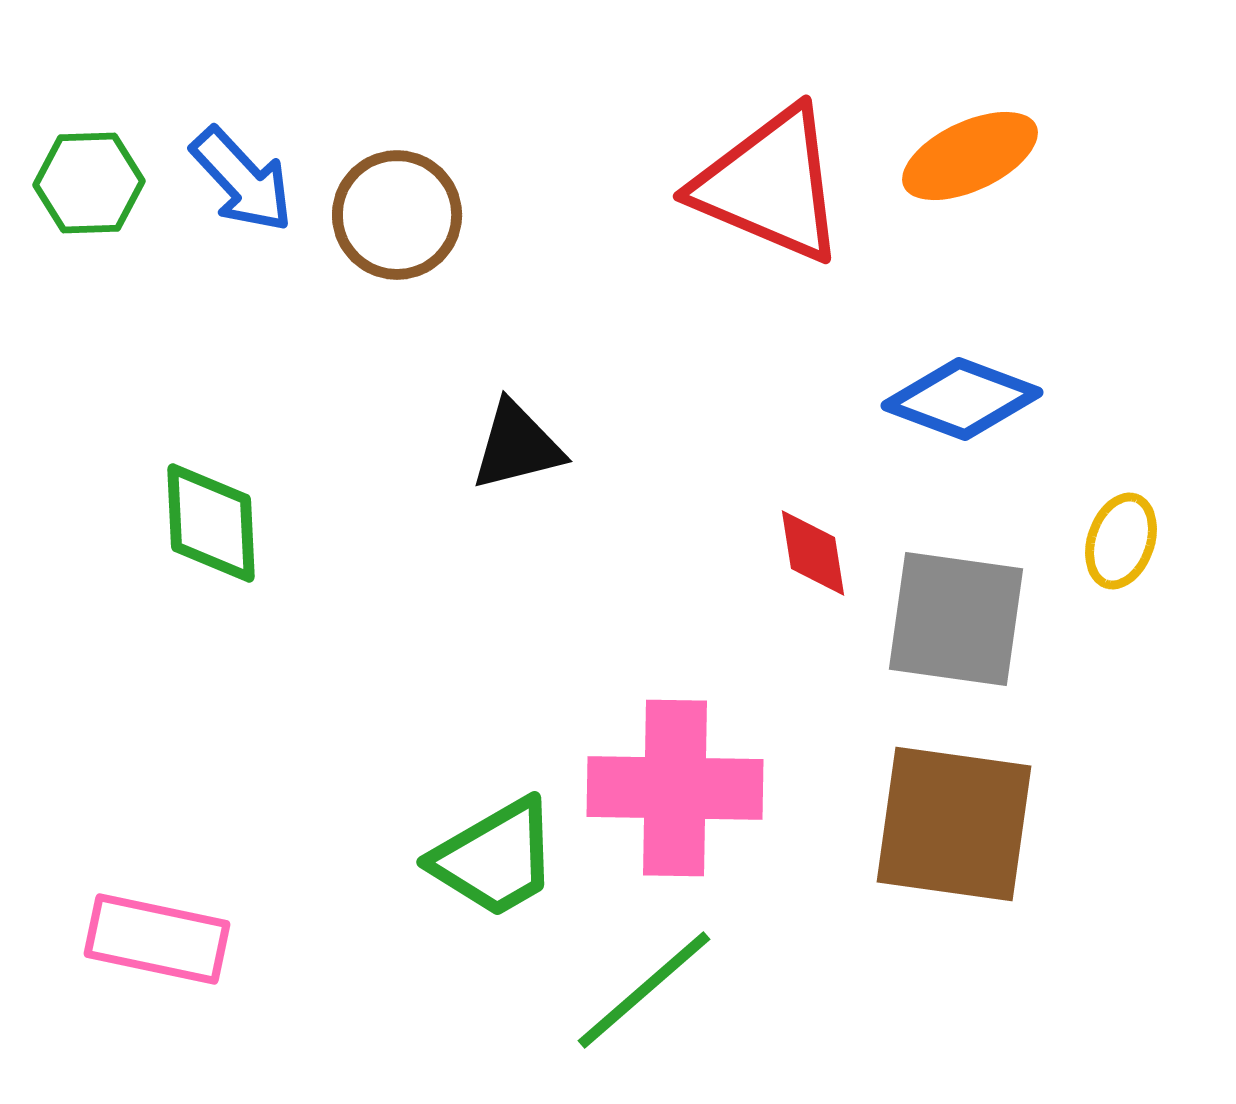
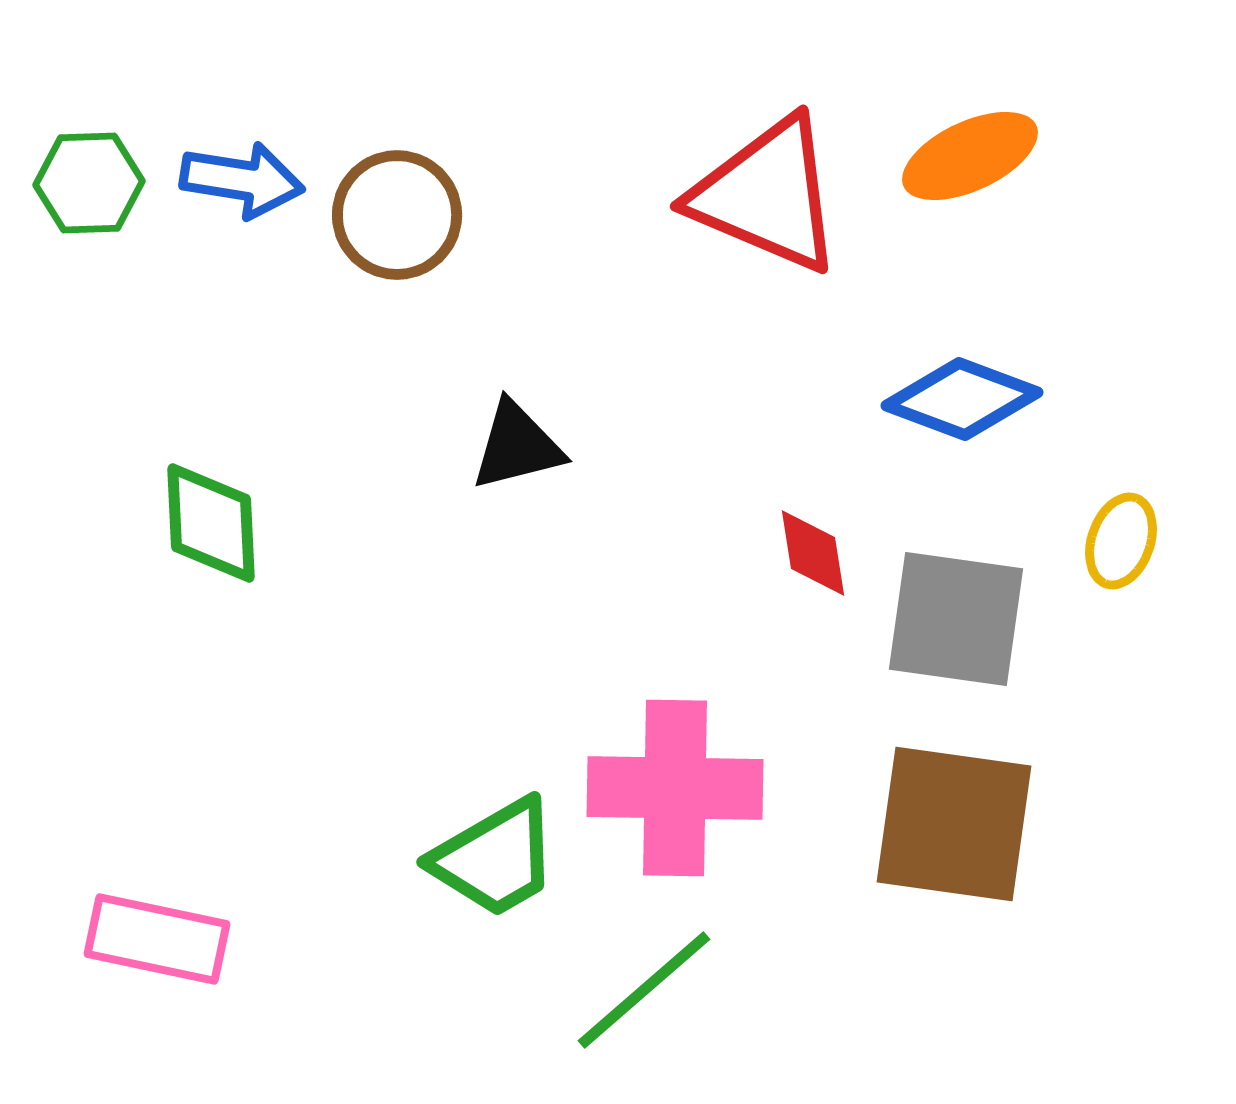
blue arrow: rotated 38 degrees counterclockwise
red triangle: moved 3 px left, 10 px down
